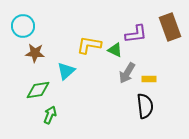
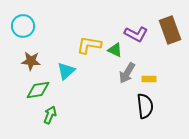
brown rectangle: moved 3 px down
purple L-shape: rotated 35 degrees clockwise
brown star: moved 4 px left, 8 px down
